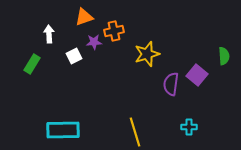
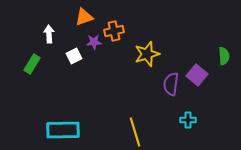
cyan cross: moved 1 px left, 7 px up
